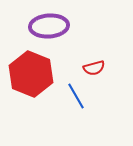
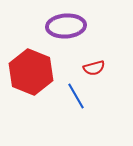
purple ellipse: moved 17 px right
red hexagon: moved 2 px up
